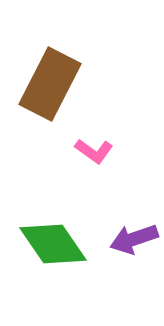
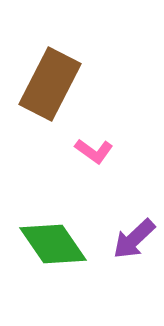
purple arrow: rotated 24 degrees counterclockwise
